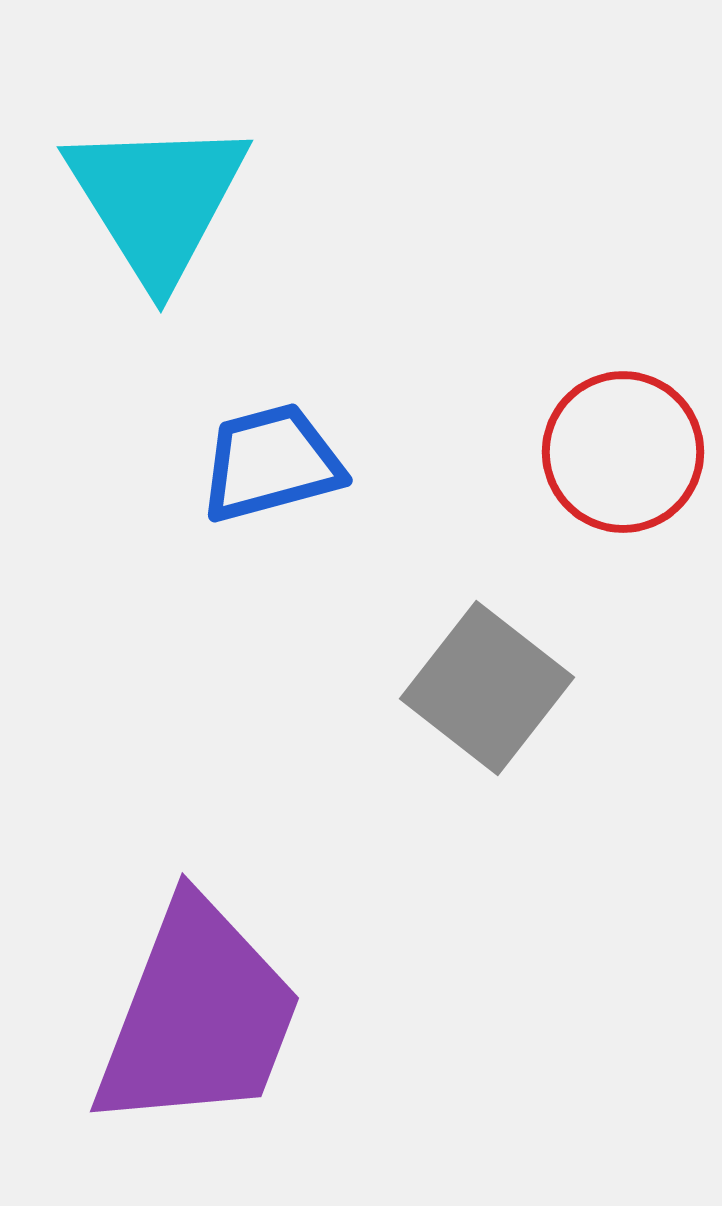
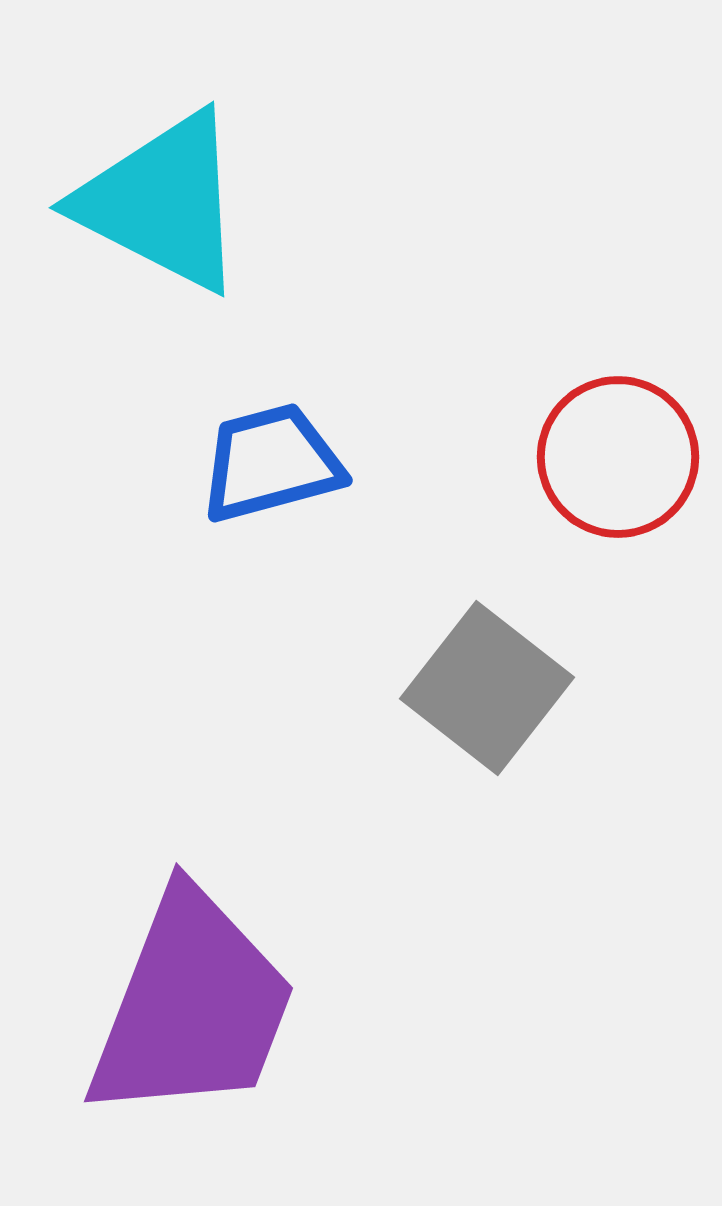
cyan triangle: moved 5 px right, 2 px down; rotated 31 degrees counterclockwise
red circle: moved 5 px left, 5 px down
purple trapezoid: moved 6 px left, 10 px up
